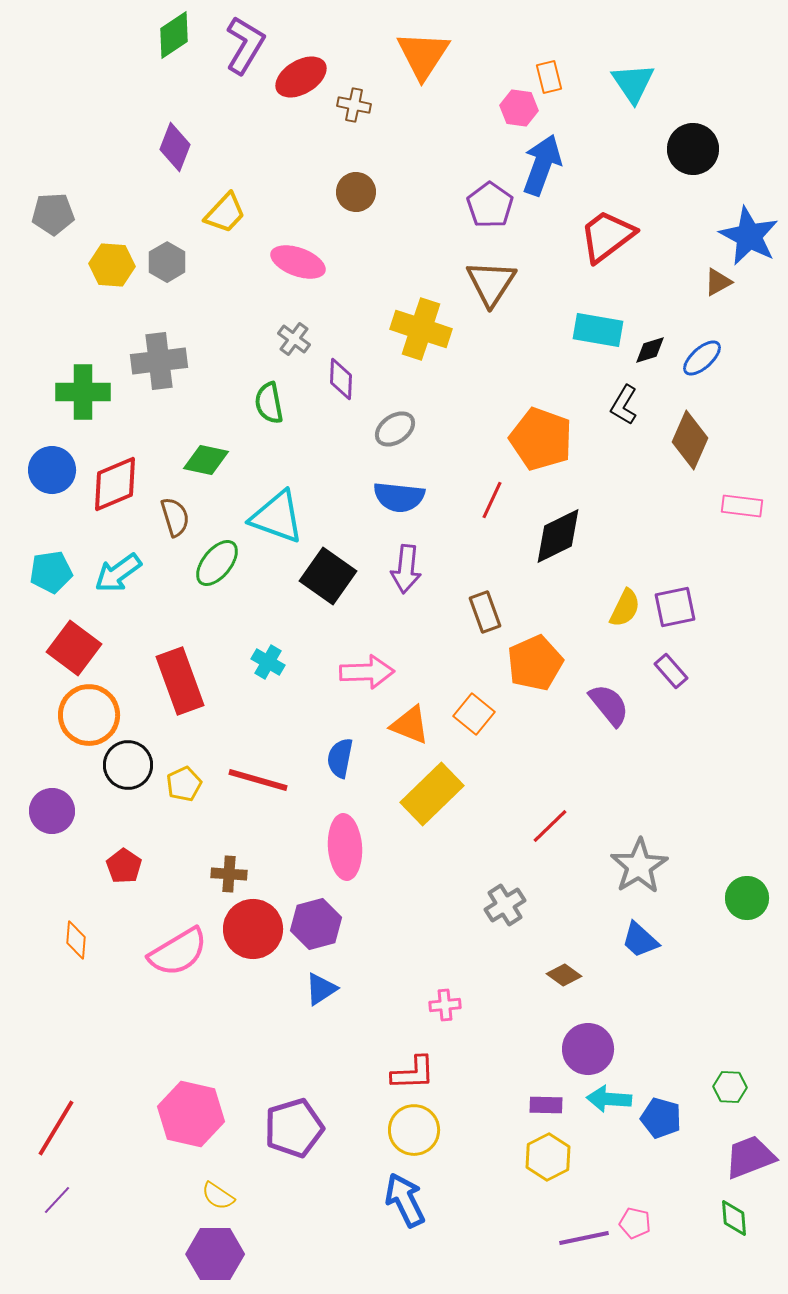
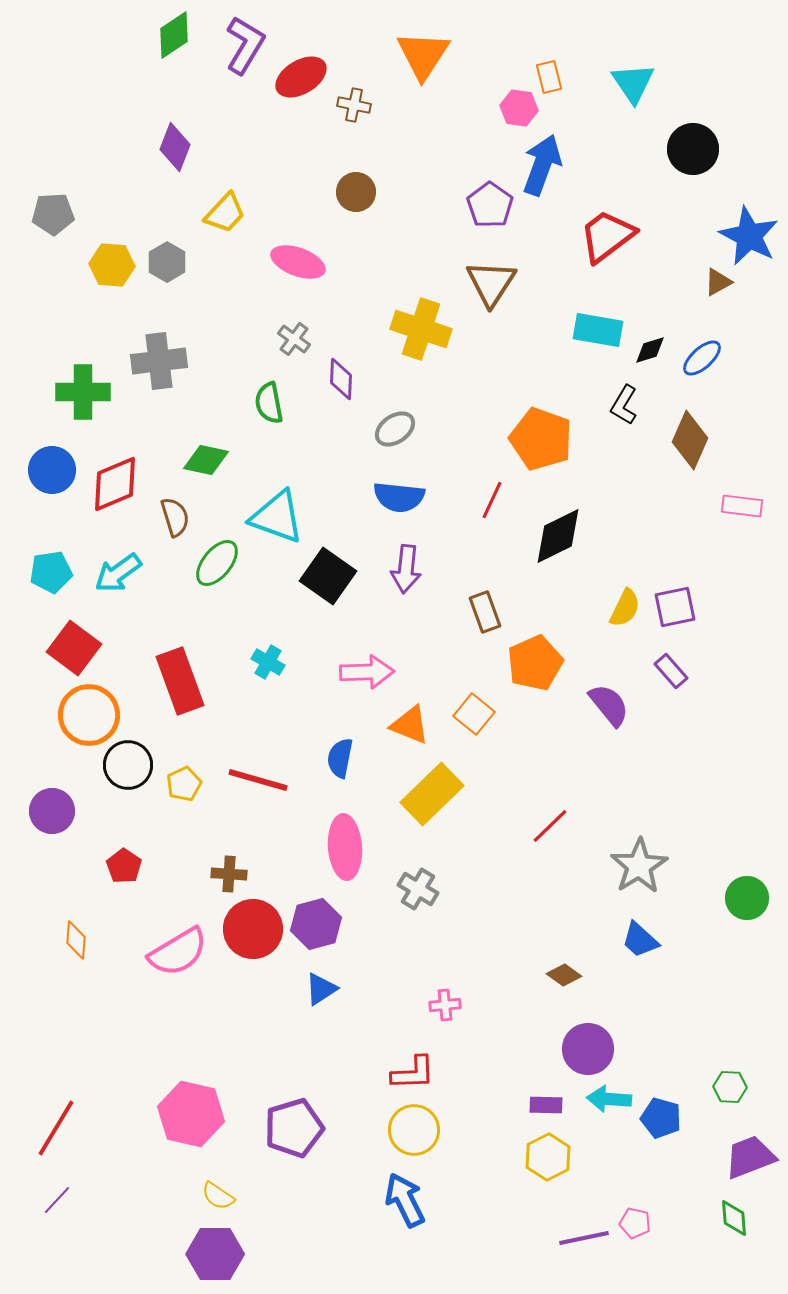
gray cross at (505, 905): moved 87 px left, 16 px up; rotated 27 degrees counterclockwise
